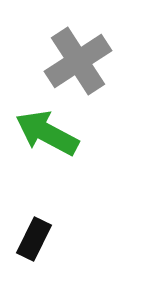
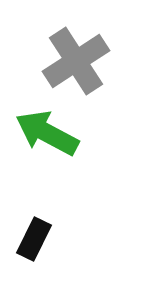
gray cross: moved 2 px left
